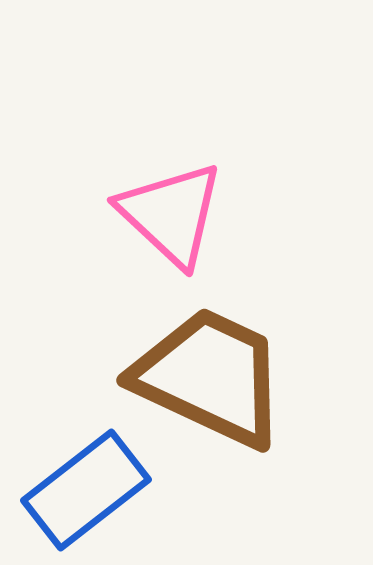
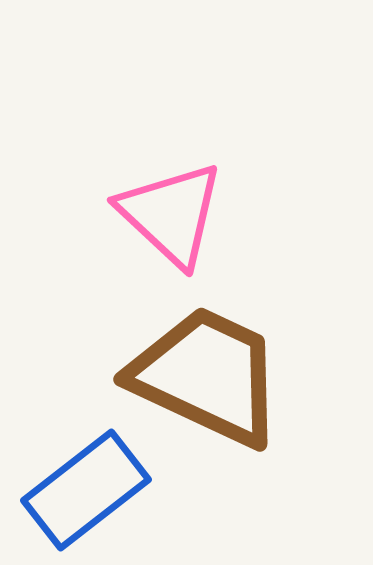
brown trapezoid: moved 3 px left, 1 px up
